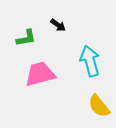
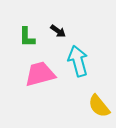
black arrow: moved 6 px down
green L-shape: moved 1 px right, 1 px up; rotated 100 degrees clockwise
cyan arrow: moved 12 px left
